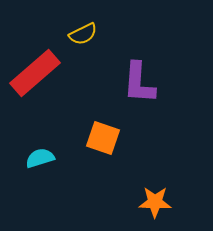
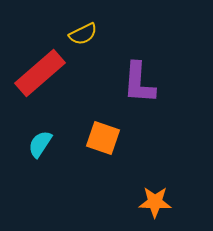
red rectangle: moved 5 px right
cyan semicircle: moved 14 px up; rotated 40 degrees counterclockwise
